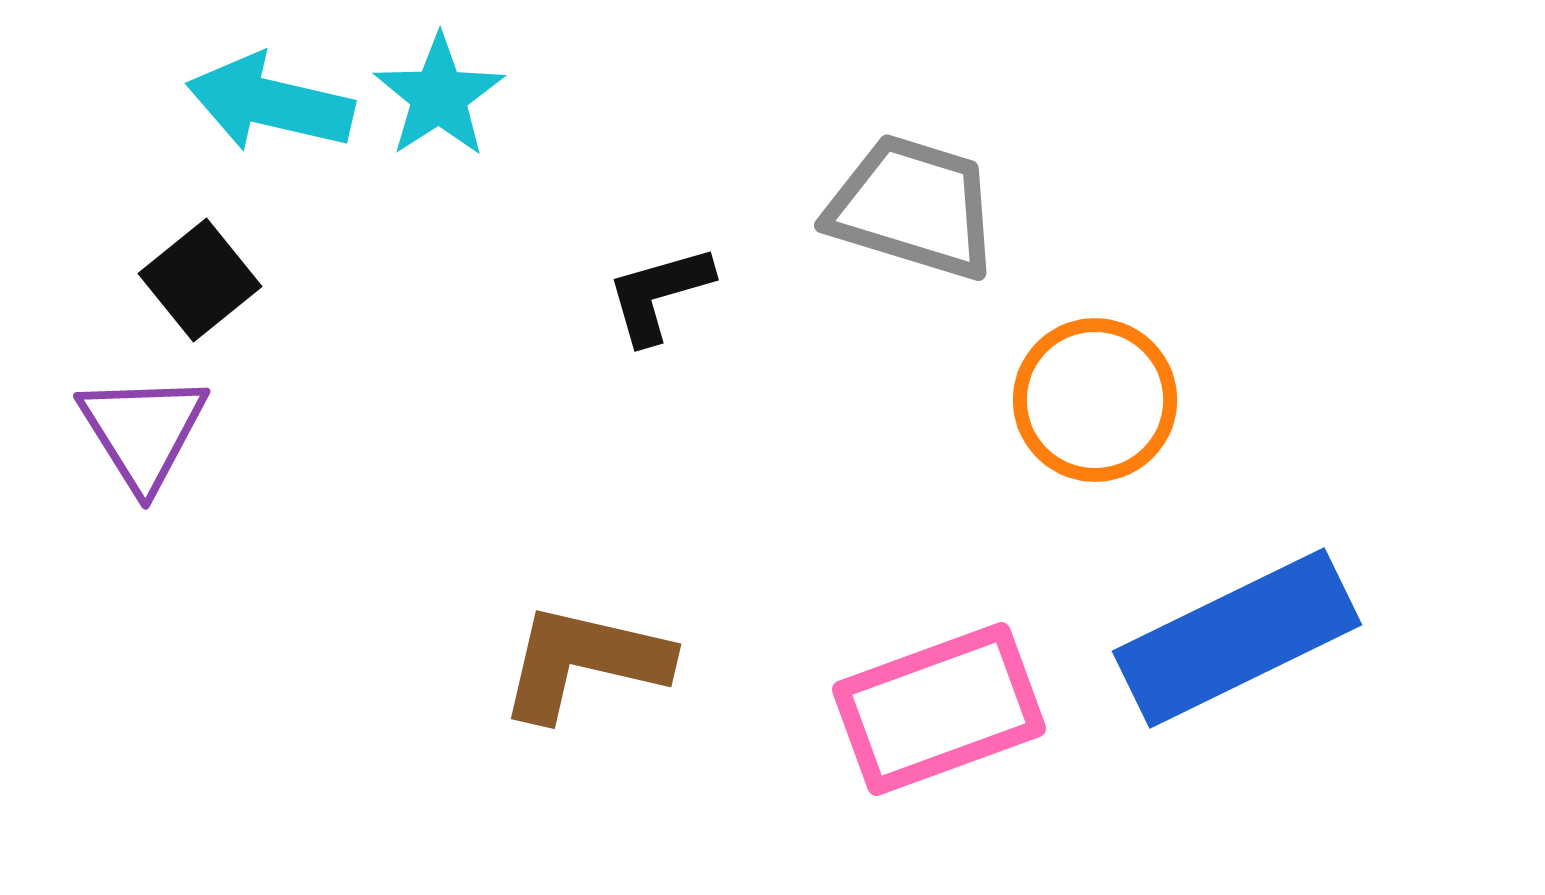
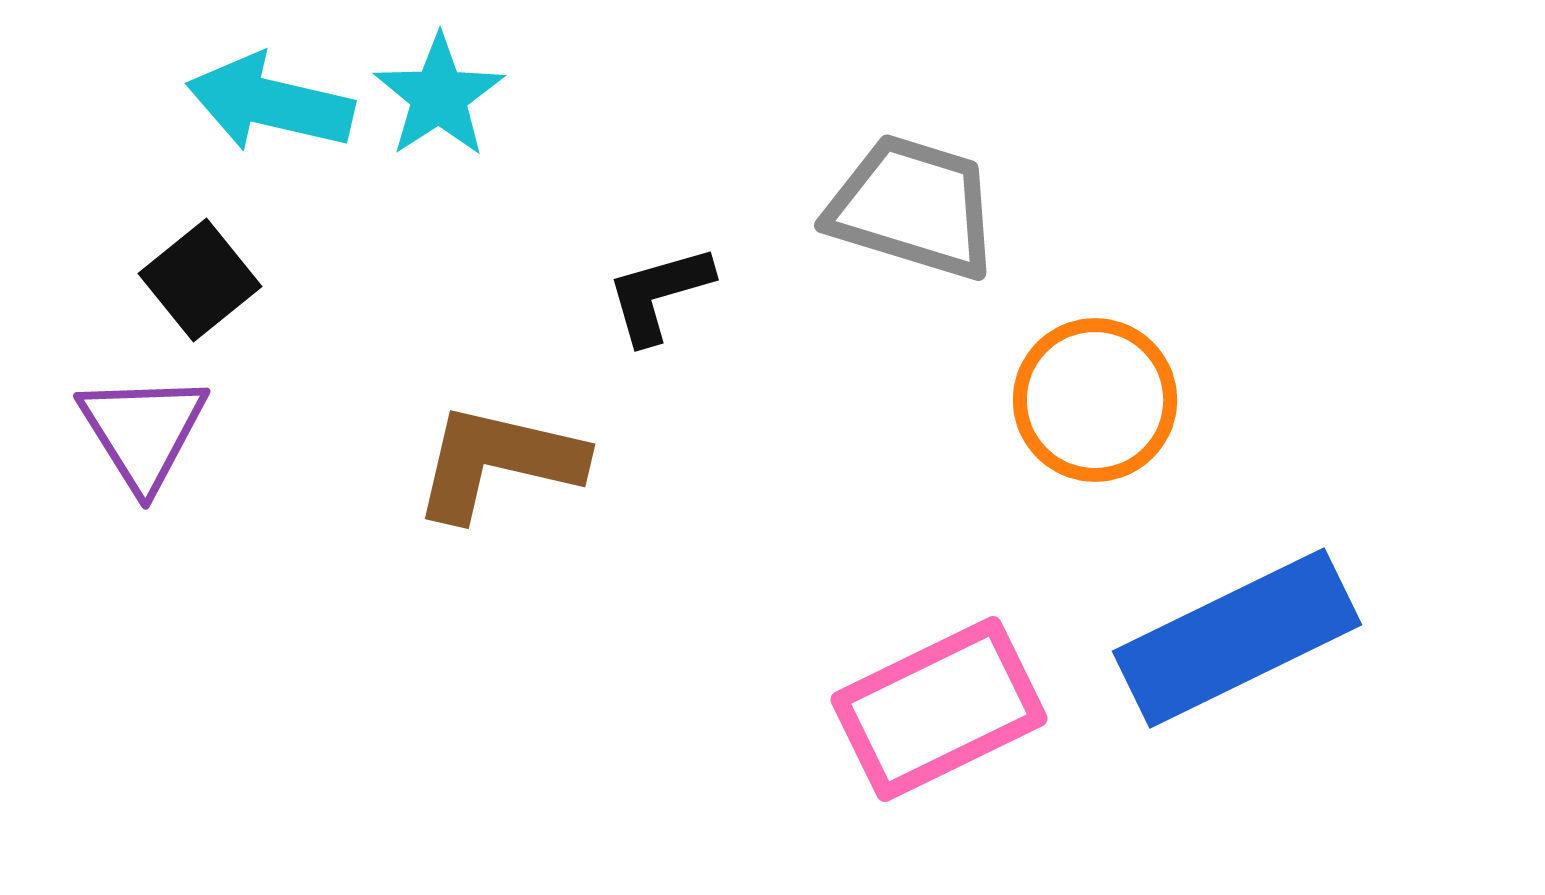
brown L-shape: moved 86 px left, 200 px up
pink rectangle: rotated 6 degrees counterclockwise
